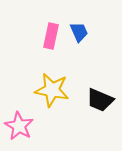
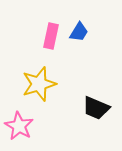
blue trapezoid: rotated 55 degrees clockwise
yellow star: moved 13 px left, 6 px up; rotated 28 degrees counterclockwise
black trapezoid: moved 4 px left, 8 px down
